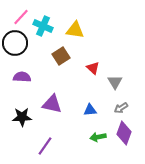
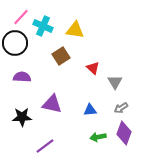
purple line: rotated 18 degrees clockwise
